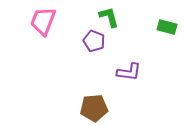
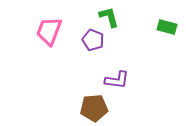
pink trapezoid: moved 6 px right, 10 px down
purple pentagon: moved 1 px left, 1 px up
purple L-shape: moved 12 px left, 8 px down
